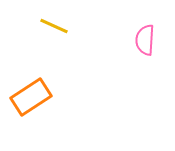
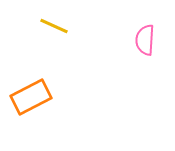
orange rectangle: rotated 6 degrees clockwise
